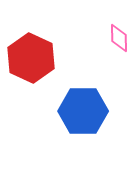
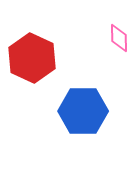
red hexagon: moved 1 px right
